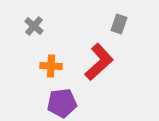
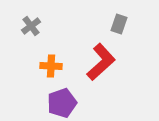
gray cross: moved 3 px left; rotated 12 degrees clockwise
red L-shape: moved 2 px right
purple pentagon: rotated 12 degrees counterclockwise
